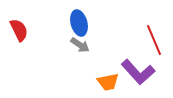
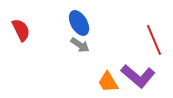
blue ellipse: rotated 15 degrees counterclockwise
red semicircle: moved 2 px right
purple L-shape: moved 4 px down; rotated 8 degrees counterclockwise
orange trapezoid: rotated 70 degrees clockwise
